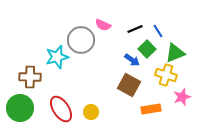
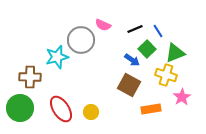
pink star: rotated 12 degrees counterclockwise
